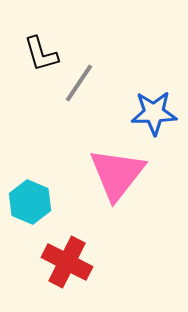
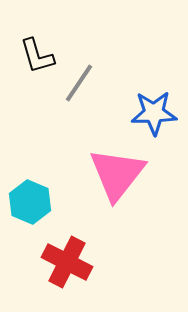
black L-shape: moved 4 px left, 2 px down
